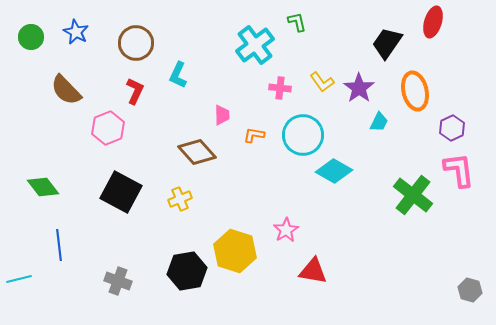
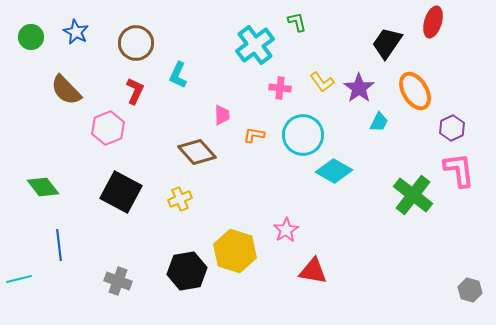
orange ellipse: rotated 18 degrees counterclockwise
